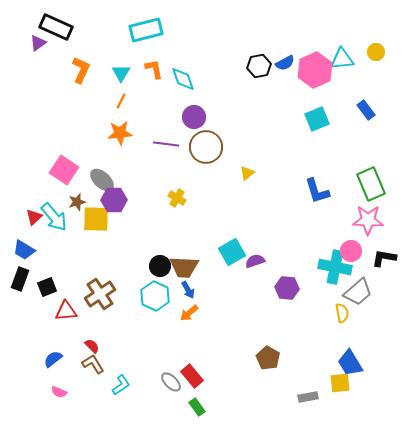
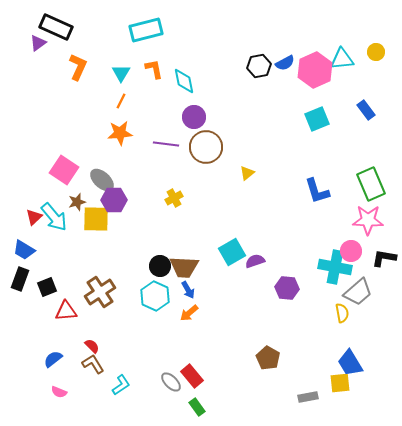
orange L-shape at (81, 70): moved 3 px left, 3 px up
cyan diamond at (183, 79): moved 1 px right, 2 px down; rotated 8 degrees clockwise
yellow cross at (177, 198): moved 3 px left; rotated 30 degrees clockwise
brown cross at (100, 294): moved 2 px up
